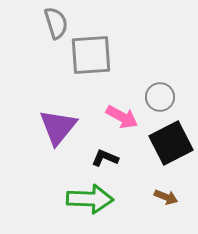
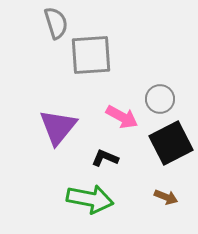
gray circle: moved 2 px down
green arrow: rotated 9 degrees clockwise
